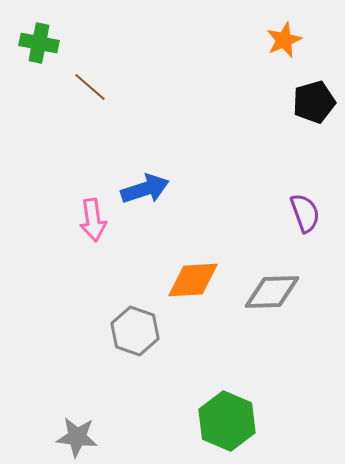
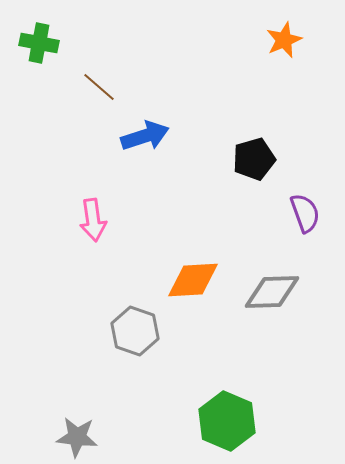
brown line: moved 9 px right
black pentagon: moved 60 px left, 57 px down
blue arrow: moved 53 px up
